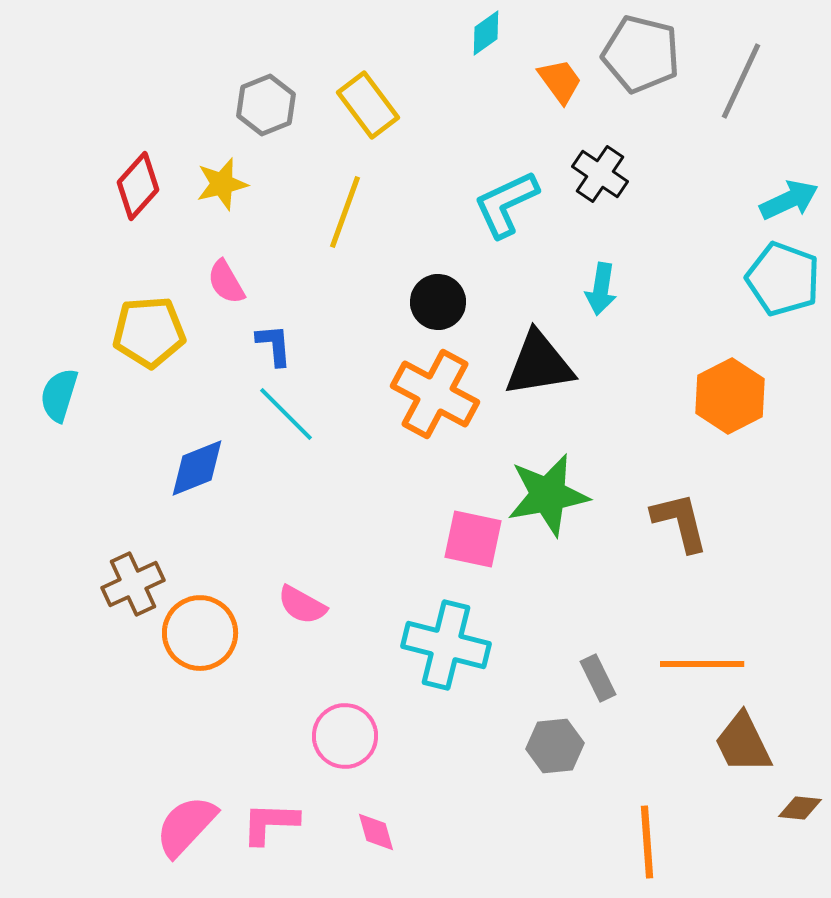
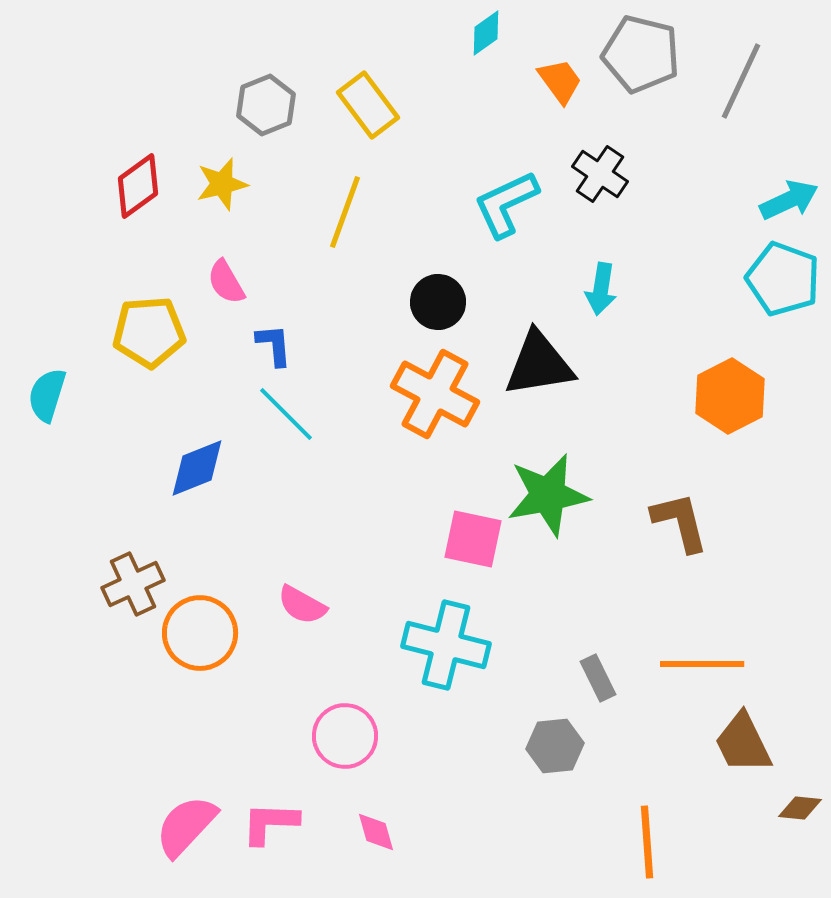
red diamond at (138, 186): rotated 12 degrees clockwise
cyan semicircle at (59, 395): moved 12 px left
